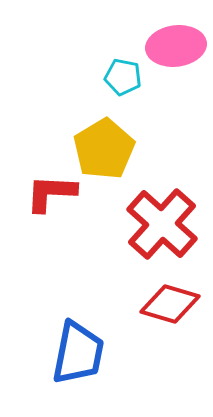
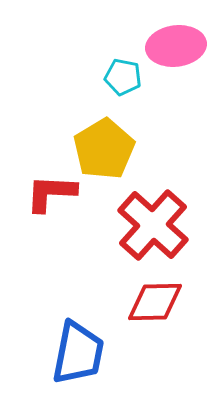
red cross: moved 9 px left, 1 px down
red diamond: moved 15 px left, 2 px up; rotated 18 degrees counterclockwise
